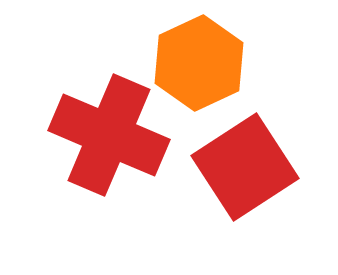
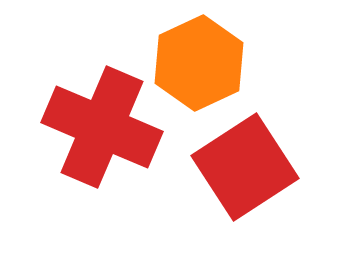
red cross: moved 7 px left, 8 px up
